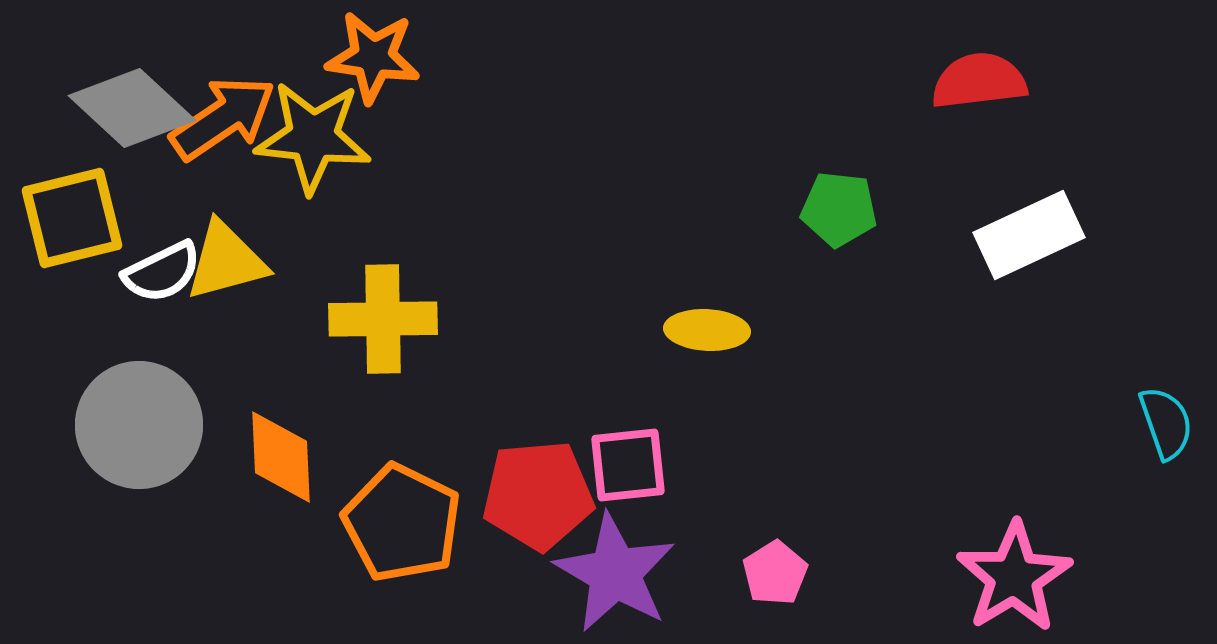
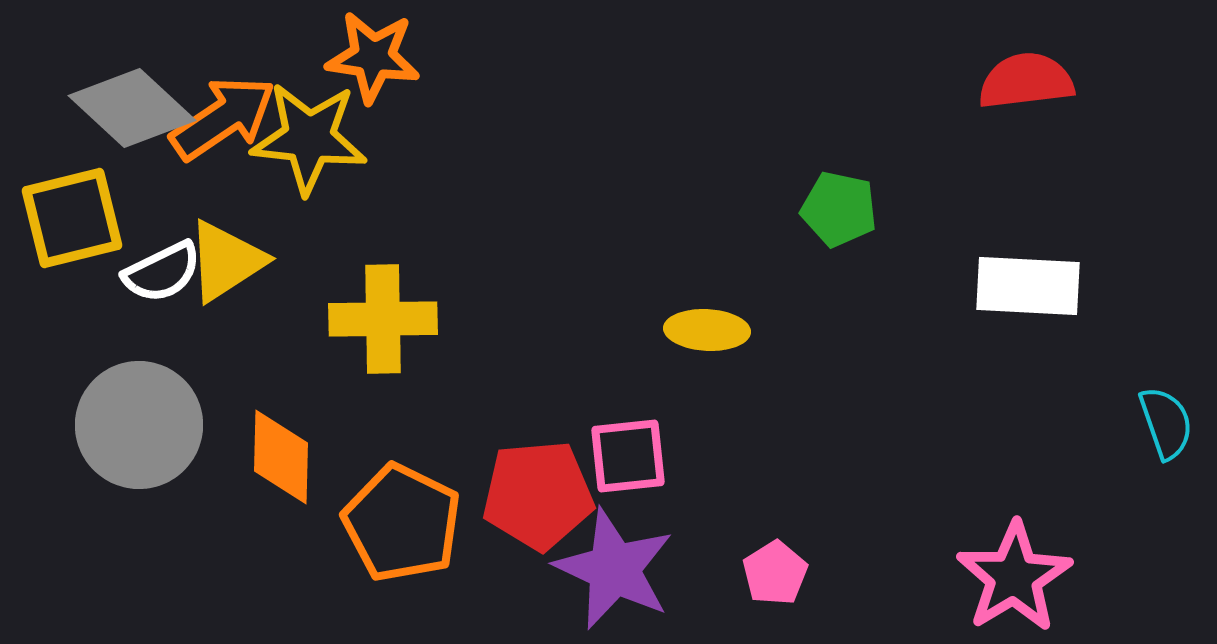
red semicircle: moved 47 px right
yellow star: moved 4 px left, 1 px down
green pentagon: rotated 6 degrees clockwise
white rectangle: moved 1 px left, 51 px down; rotated 28 degrees clockwise
yellow triangle: rotated 18 degrees counterclockwise
orange diamond: rotated 4 degrees clockwise
pink square: moved 9 px up
purple star: moved 1 px left, 4 px up; rotated 5 degrees counterclockwise
